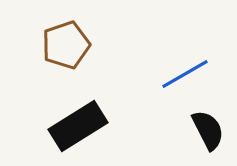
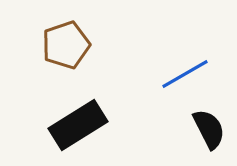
black rectangle: moved 1 px up
black semicircle: moved 1 px right, 1 px up
